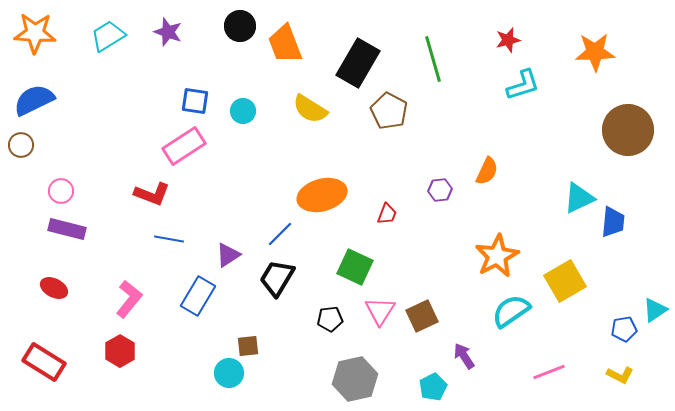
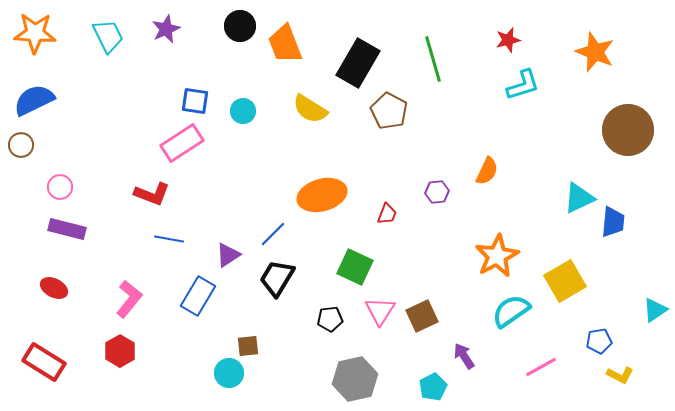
purple star at (168, 32): moved 2 px left, 3 px up; rotated 28 degrees clockwise
cyan trapezoid at (108, 36): rotated 96 degrees clockwise
orange star at (595, 52): rotated 24 degrees clockwise
pink rectangle at (184, 146): moved 2 px left, 3 px up
purple hexagon at (440, 190): moved 3 px left, 2 px down
pink circle at (61, 191): moved 1 px left, 4 px up
blue line at (280, 234): moved 7 px left
blue pentagon at (624, 329): moved 25 px left, 12 px down
pink line at (549, 372): moved 8 px left, 5 px up; rotated 8 degrees counterclockwise
